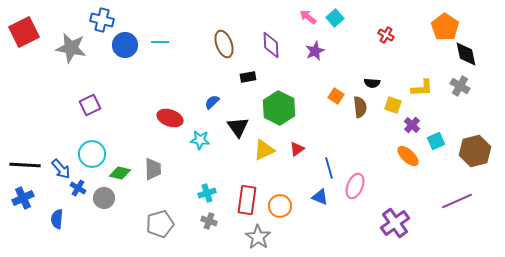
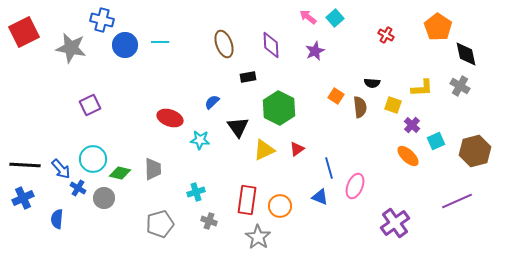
orange pentagon at (445, 27): moved 7 px left
cyan circle at (92, 154): moved 1 px right, 5 px down
cyan cross at (207, 193): moved 11 px left, 1 px up
